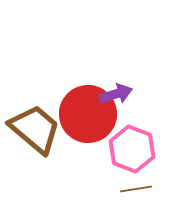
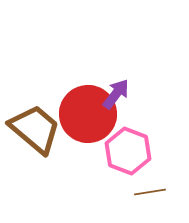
purple arrow: rotated 36 degrees counterclockwise
pink hexagon: moved 4 px left, 2 px down
brown line: moved 14 px right, 3 px down
